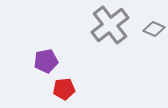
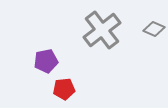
gray cross: moved 8 px left, 5 px down
